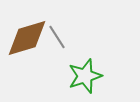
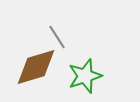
brown diamond: moved 9 px right, 29 px down
